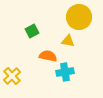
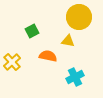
cyan cross: moved 10 px right, 5 px down; rotated 18 degrees counterclockwise
yellow cross: moved 14 px up
